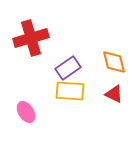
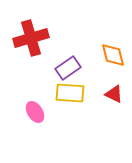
orange diamond: moved 1 px left, 7 px up
yellow rectangle: moved 2 px down
pink ellipse: moved 9 px right
